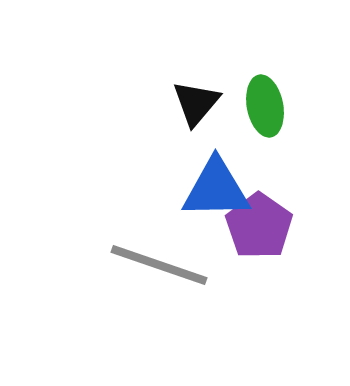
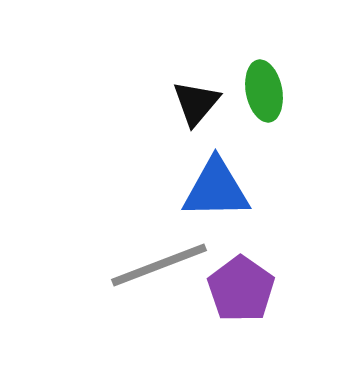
green ellipse: moved 1 px left, 15 px up
purple pentagon: moved 18 px left, 63 px down
gray line: rotated 40 degrees counterclockwise
